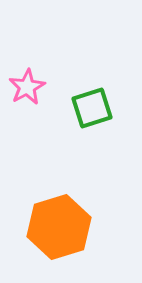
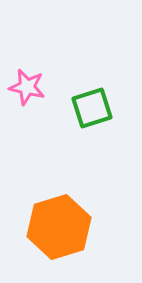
pink star: rotated 30 degrees counterclockwise
